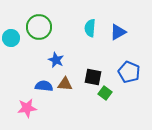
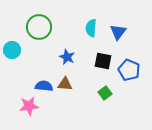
cyan semicircle: moved 1 px right
blue triangle: rotated 24 degrees counterclockwise
cyan circle: moved 1 px right, 12 px down
blue star: moved 11 px right, 3 px up
blue pentagon: moved 2 px up
black square: moved 10 px right, 16 px up
green square: rotated 16 degrees clockwise
pink star: moved 2 px right, 2 px up
